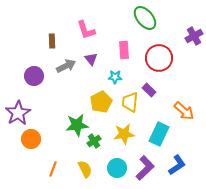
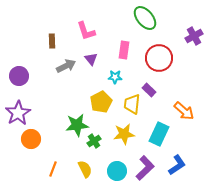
pink L-shape: moved 1 px down
pink rectangle: rotated 12 degrees clockwise
purple circle: moved 15 px left
yellow trapezoid: moved 2 px right, 2 px down
cyan circle: moved 3 px down
